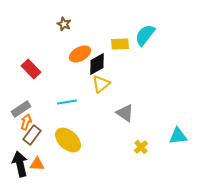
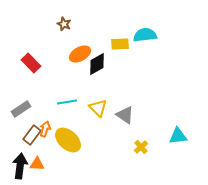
cyan semicircle: rotated 45 degrees clockwise
red rectangle: moved 6 px up
yellow triangle: moved 3 px left, 24 px down; rotated 36 degrees counterclockwise
gray triangle: moved 2 px down
orange arrow: moved 19 px right, 7 px down
black arrow: moved 2 px down; rotated 20 degrees clockwise
